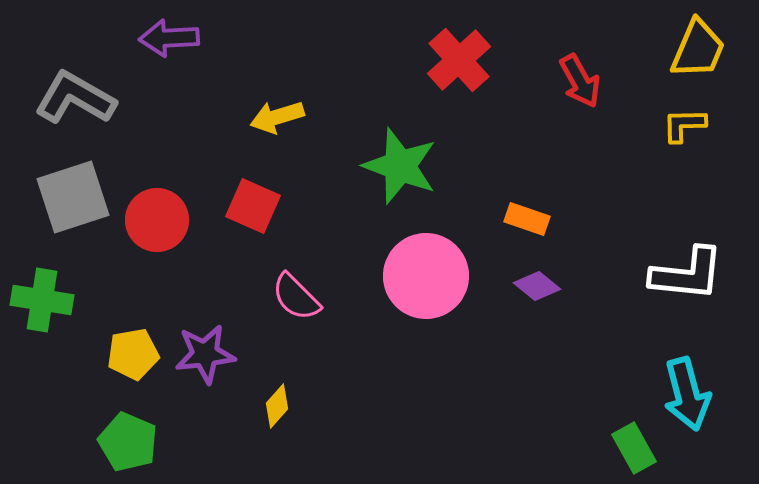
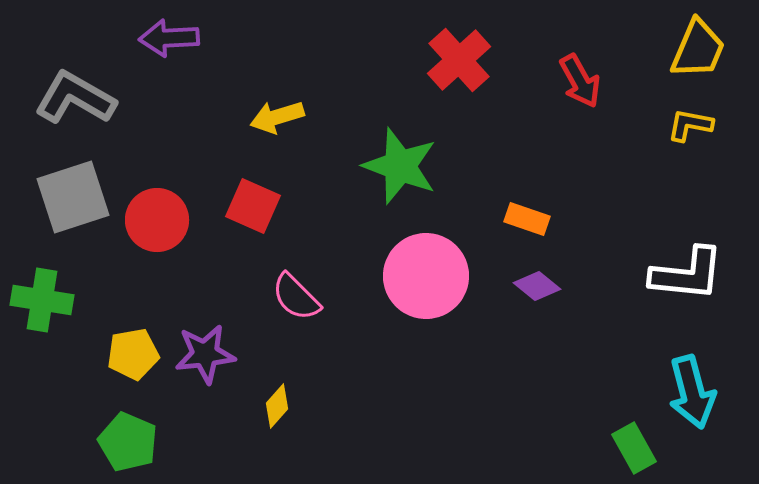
yellow L-shape: moved 6 px right; rotated 12 degrees clockwise
cyan arrow: moved 5 px right, 2 px up
